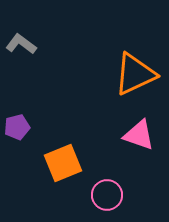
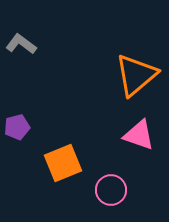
orange triangle: moved 1 px right, 1 px down; rotated 15 degrees counterclockwise
pink circle: moved 4 px right, 5 px up
